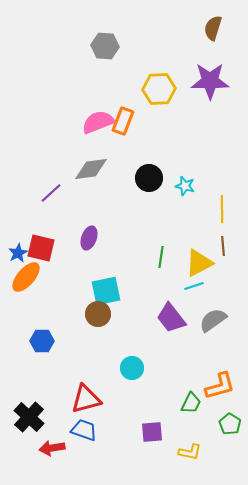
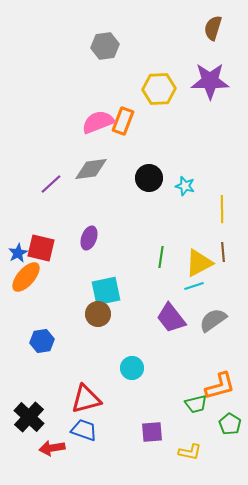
gray hexagon: rotated 12 degrees counterclockwise
purple line: moved 9 px up
brown line: moved 6 px down
blue hexagon: rotated 10 degrees counterclockwise
green trapezoid: moved 5 px right, 1 px down; rotated 50 degrees clockwise
